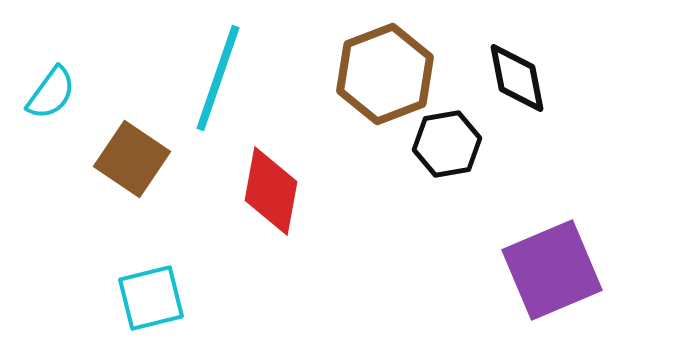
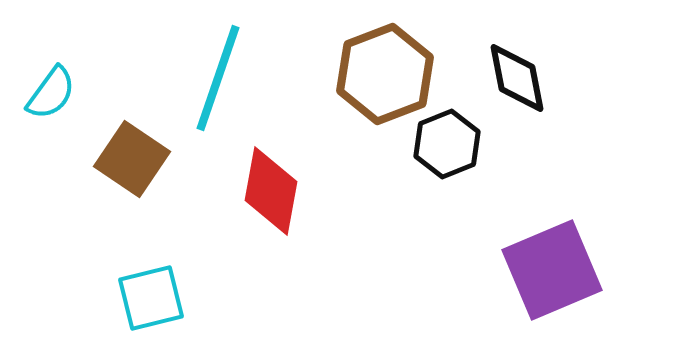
black hexagon: rotated 12 degrees counterclockwise
